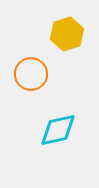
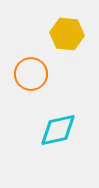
yellow hexagon: rotated 24 degrees clockwise
